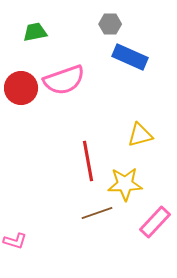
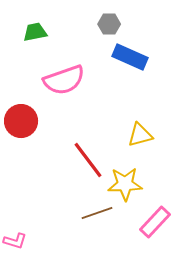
gray hexagon: moved 1 px left
red circle: moved 33 px down
red line: moved 1 px up; rotated 27 degrees counterclockwise
